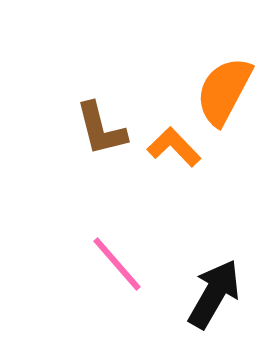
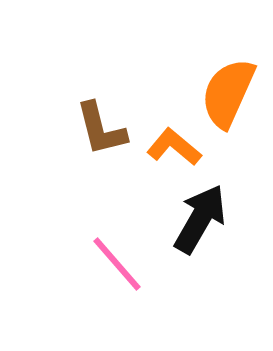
orange semicircle: moved 4 px right, 2 px down; rotated 4 degrees counterclockwise
orange L-shape: rotated 6 degrees counterclockwise
black arrow: moved 14 px left, 75 px up
